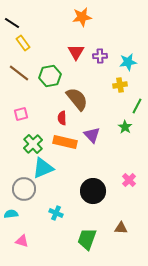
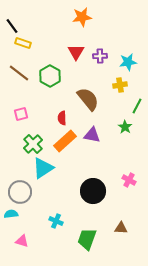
black line: moved 3 px down; rotated 21 degrees clockwise
yellow rectangle: rotated 35 degrees counterclockwise
green hexagon: rotated 20 degrees counterclockwise
brown semicircle: moved 11 px right
purple triangle: rotated 36 degrees counterclockwise
orange rectangle: moved 1 px up; rotated 55 degrees counterclockwise
cyan triangle: rotated 10 degrees counterclockwise
pink cross: rotated 16 degrees counterclockwise
gray circle: moved 4 px left, 3 px down
cyan cross: moved 8 px down
